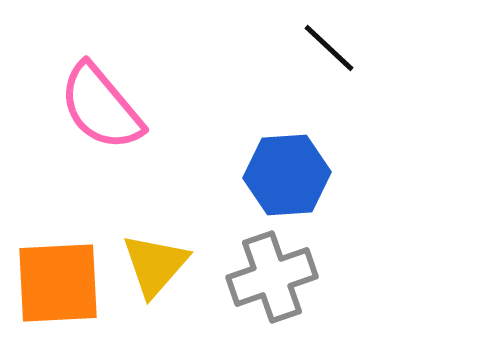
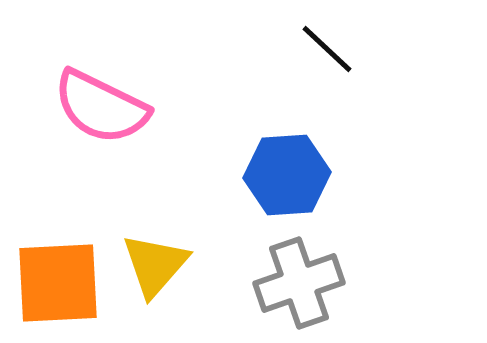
black line: moved 2 px left, 1 px down
pink semicircle: rotated 24 degrees counterclockwise
gray cross: moved 27 px right, 6 px down
